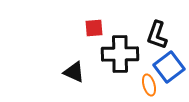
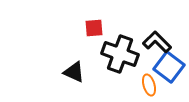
black L-shape: moved 7 px down; rotated 116 degrees clockwise
black cross: rotated 21 degrees clockwise
blue square: rotated 16 degrees counterclockwise
